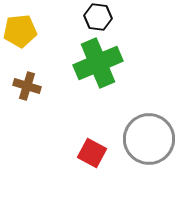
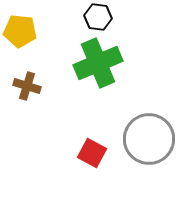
yellow pentagon: rotated 12 degrees clockwise
